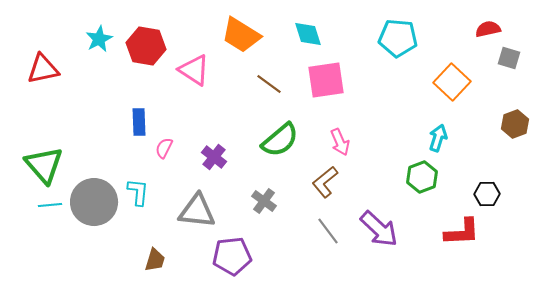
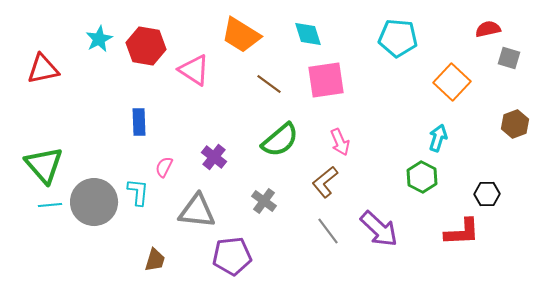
pink semicircle: moved 19 px down
green hexagon: rotated 12 degrees counterclockwise
